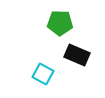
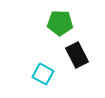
black rectangle: rotated 40 degrees clockwise
